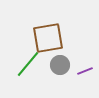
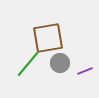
gray circle: moved 2 px up
